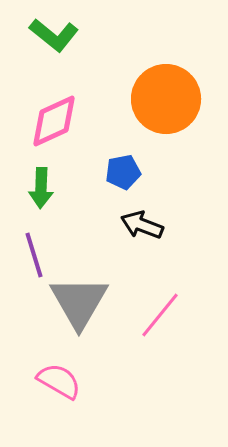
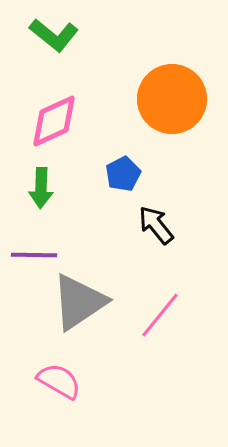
orange circle: moved 6 px right
blue pentagon: moved 2 px down; rotated 16 degrees counterclockwise
black arrow: moved 14 px right; rotated 30 degrees clockwise
purple line: rotated 72 degrees counterclockwise
gray triangle: rotated 26 degrees clockwise
